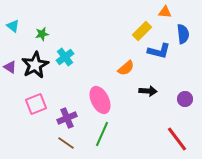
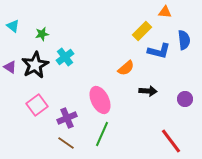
blue semicircle: moved 1 px right, 6 px down
pink square: moved 1 px right, 1 px down; rotated 15 degrees counterclockwise
red line: moved 6 px left, 2 px down
